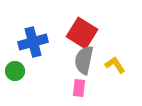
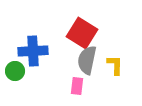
blue cross: moved 9 px down; rotated 12 degrees clockwise
gray semicircle: moved 3 px right
yellow L-shape: rotated 35 degrees clockwise
pink rectangle: moved 2 px left, 2 px up
